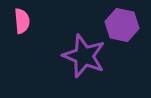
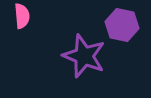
pink semicircle: moved 5 px up
